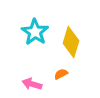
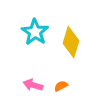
orange semicircle: moved 12 px down
pink arrow: moved 1 px right, 1 px down
